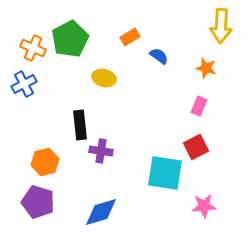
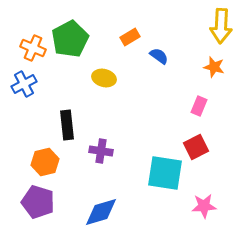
orange star: moved 8 px right, 1 px up
black rectangle: moved 13 px left
